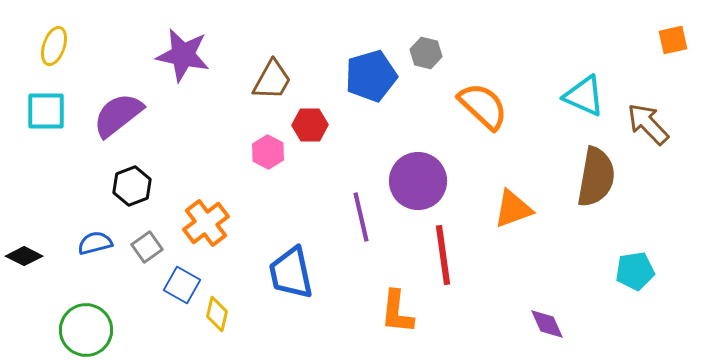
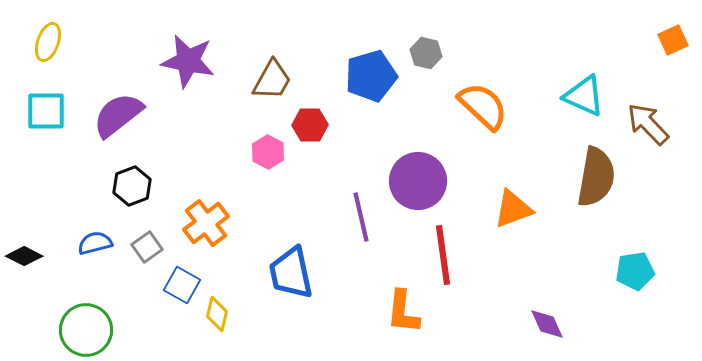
orange square: rotated 12 degrees counterclockwise
yellow ellipse: moved 6 px left, 4 px up
purple star: moved 5 px right, 6 px down
orange L-shape: moved 6 px right
